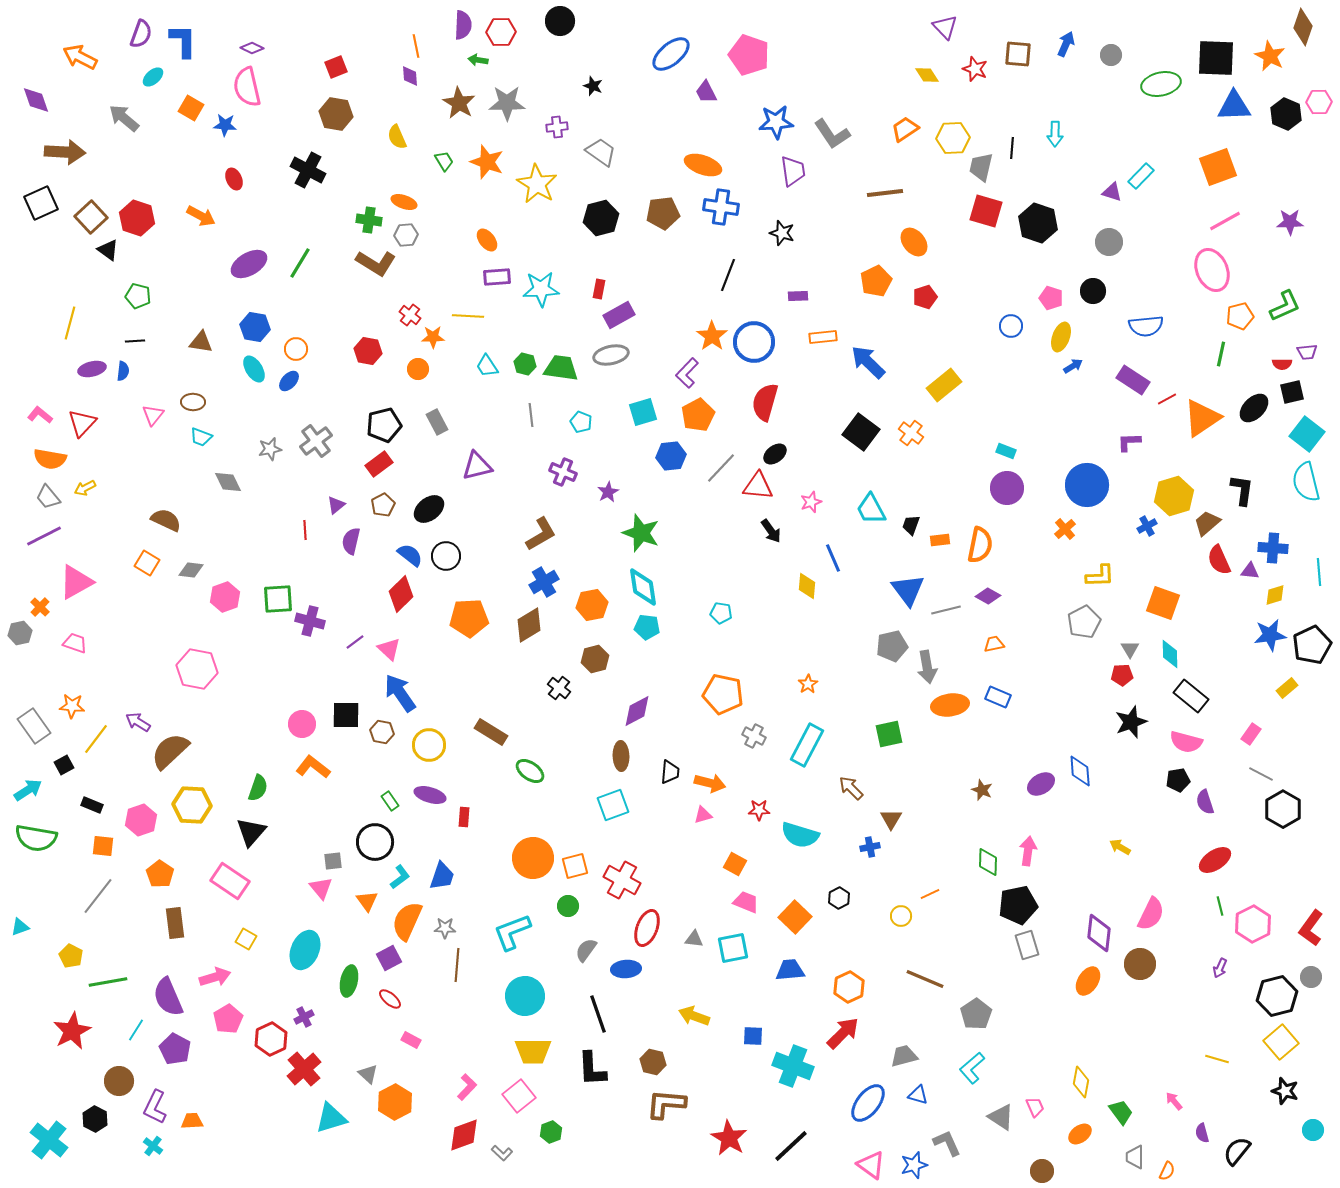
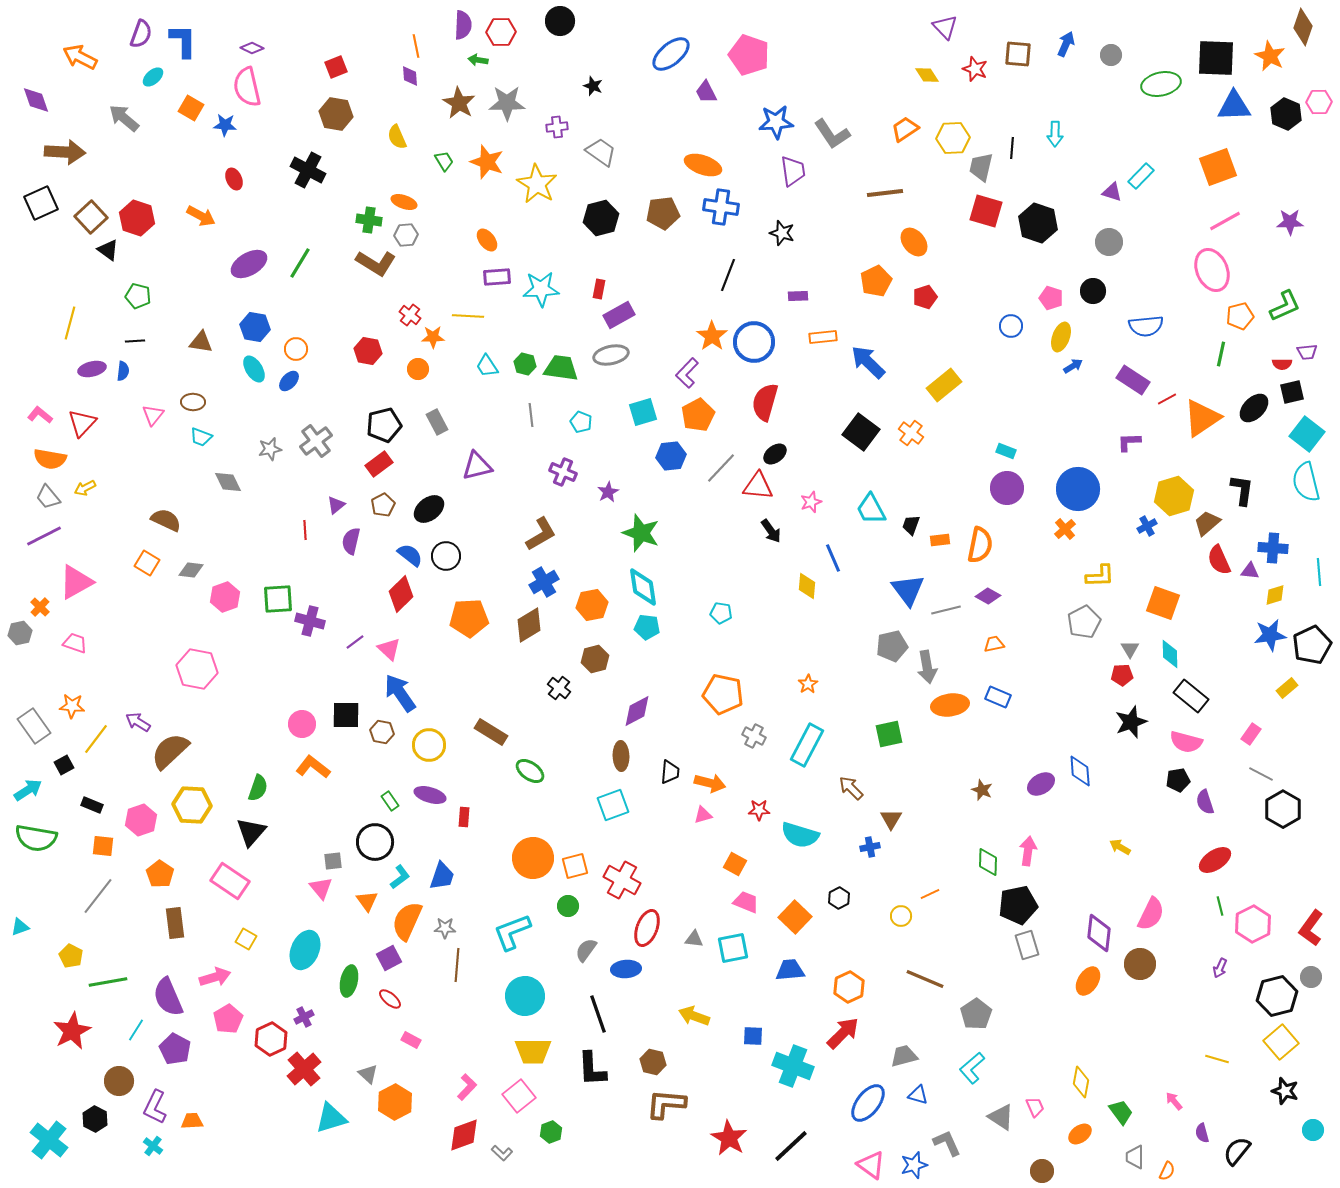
blue circle at (1087, 485): moved 9 px left, 4 px down
